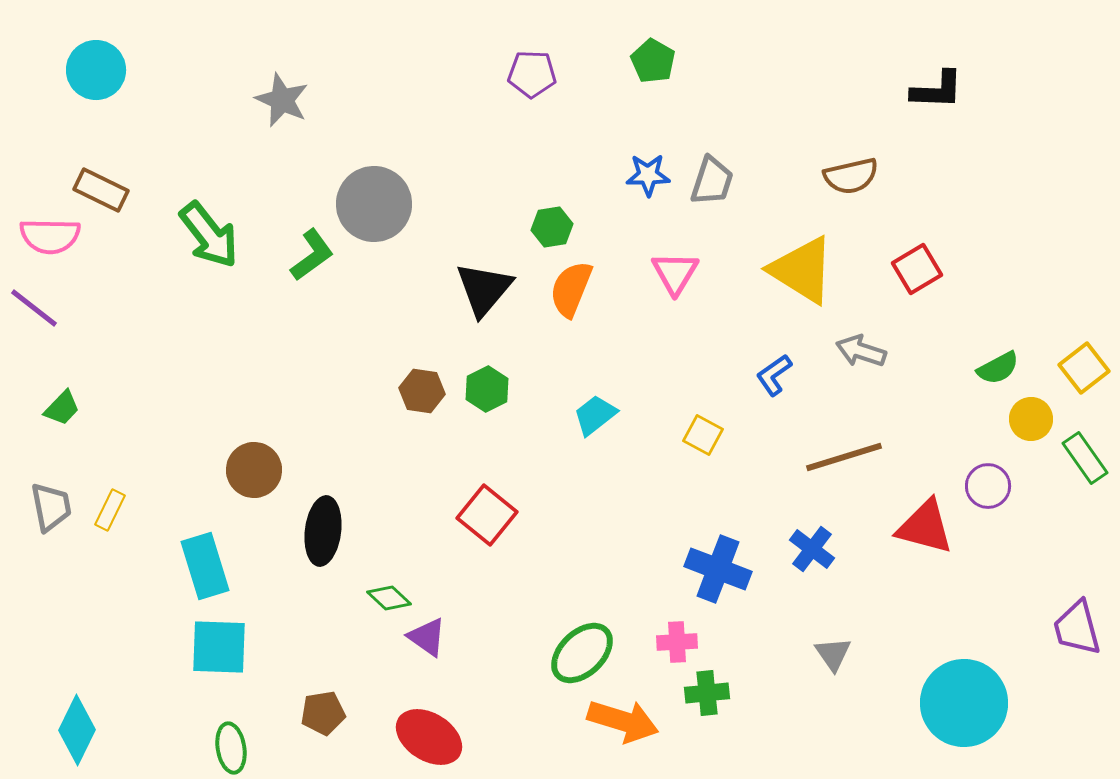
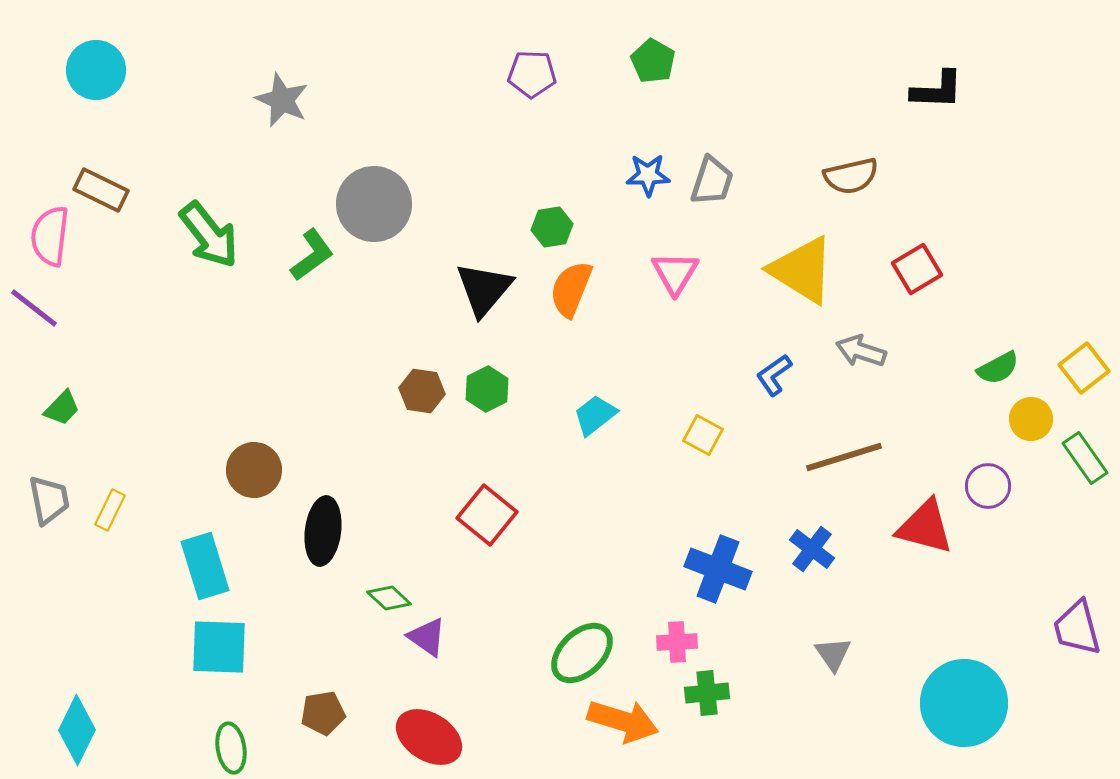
pink semicircle at (50, 236): rotated 96 degrees clockwise
gray trapezoid at (51, 507): moved 2 px left, 7 px up
